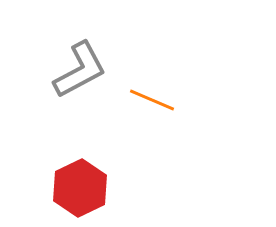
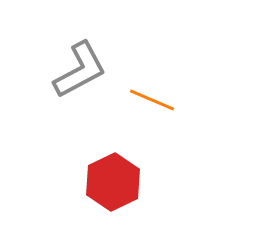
red hexagon: moved 33 px right, 6 px up
